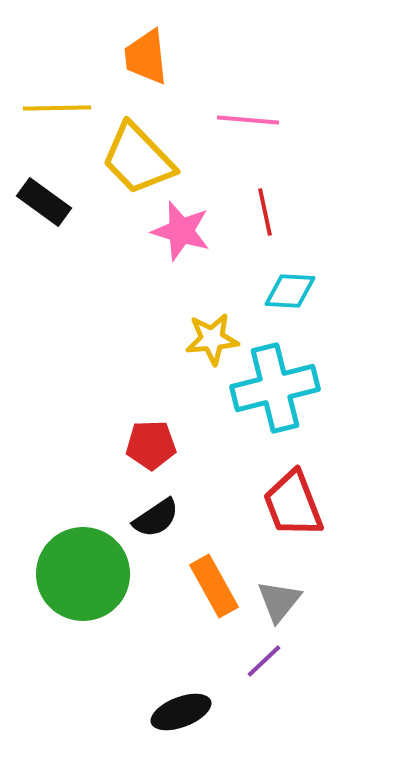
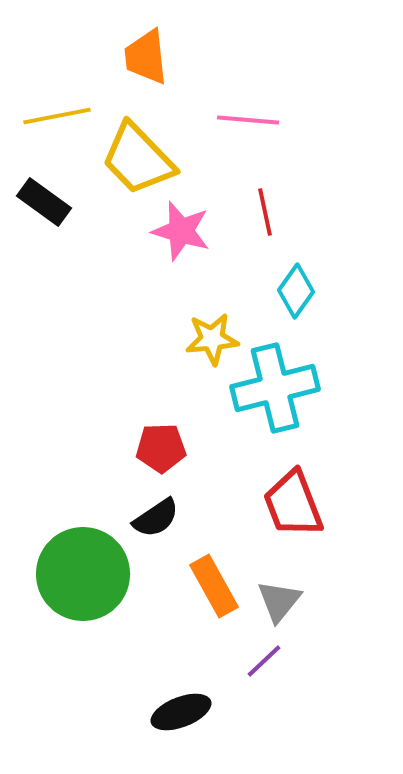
yellow line: moved 8 px down; rotated 10 degrees counterclockwise
cyan diamond: moved 6 px right; rotated 58 degrees counterclockwise
red pentagon: moved 10 px right, 3 px down
